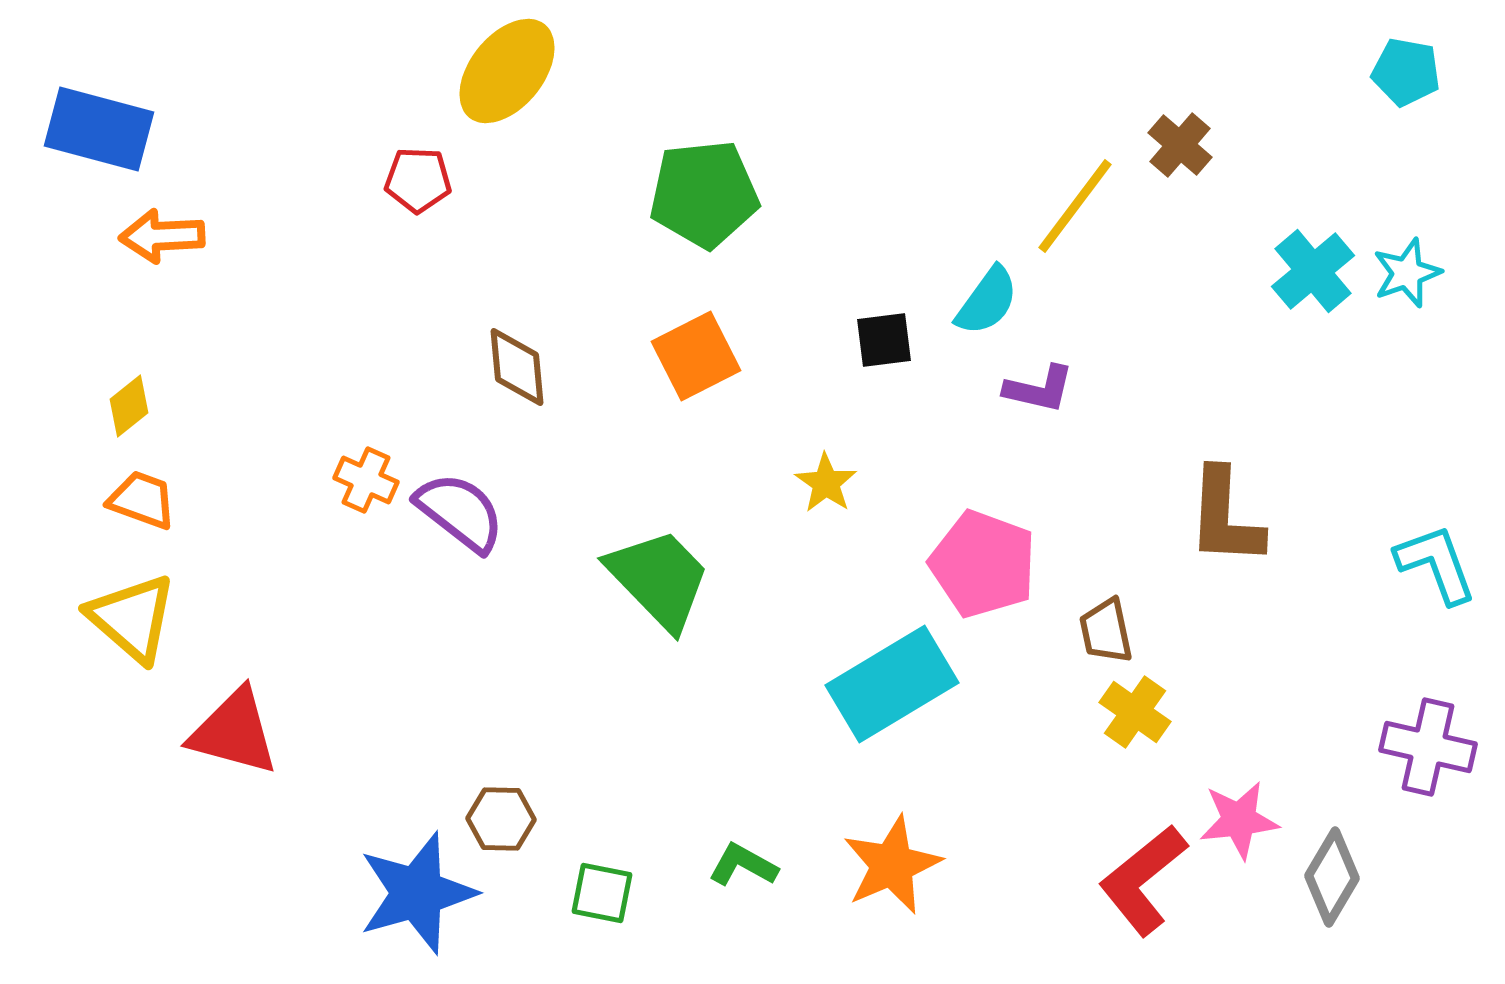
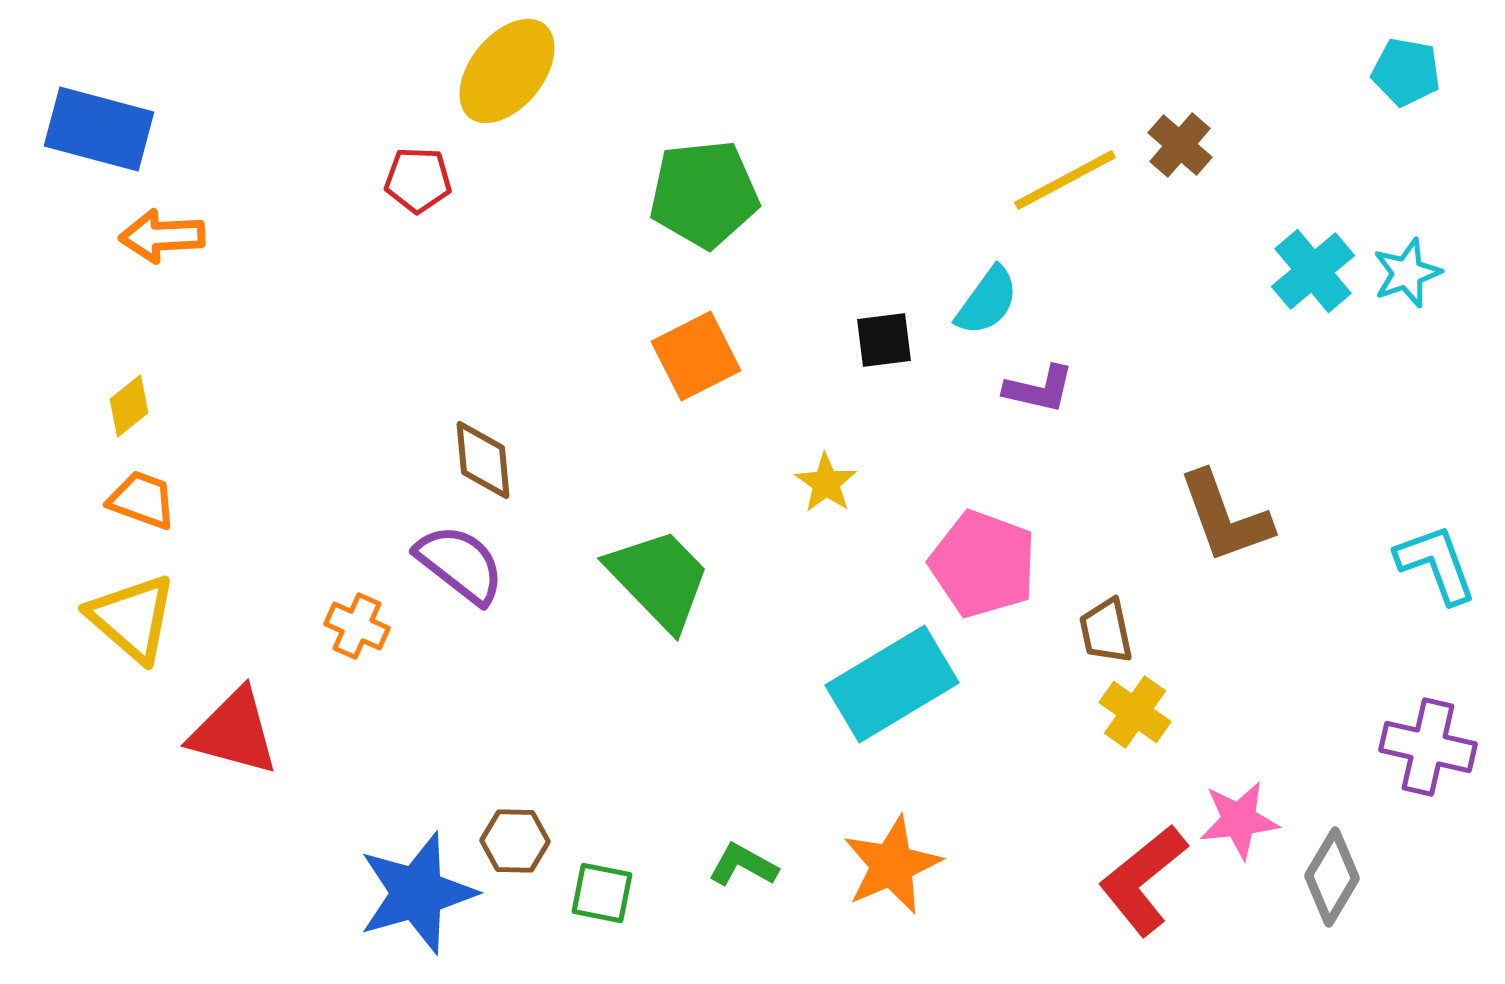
yellow line: moved 10 px left, 26 px up; rotated 25 degrees clockwise
brown diamond: moved 34 px left, 93 px down
orange cross: moved 9 px left, 146 px down
purple semicircle: moved 52 px down
brown L-shape: rotated 23 degrees counterclockwise
brown hexagon: moved 14 px right, 22 px down
